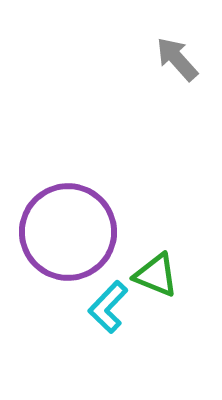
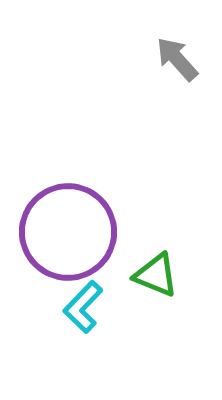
cyan L-shape: moved 25 px left
